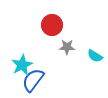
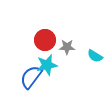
red circle: moved 7 px left, 15 px down
cyan star: moved 25 px right; rotated 15 degrees clockwise
blue semicircle: moved 2 px left, 3 px up
